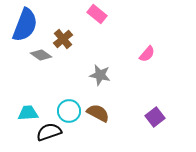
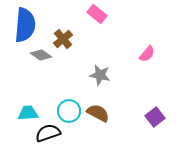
blue semicircle: rotated 16 degrees counterclockwise
black semicircle: moved 1 px left, 1 px down
